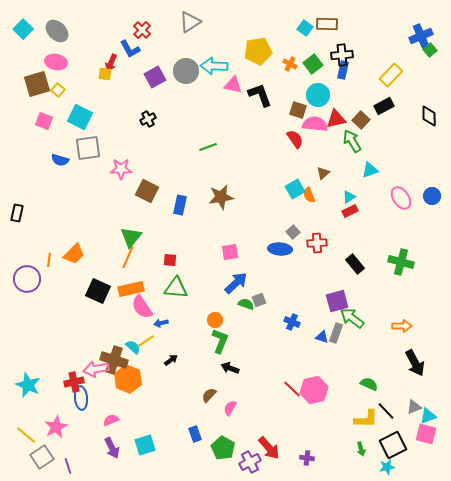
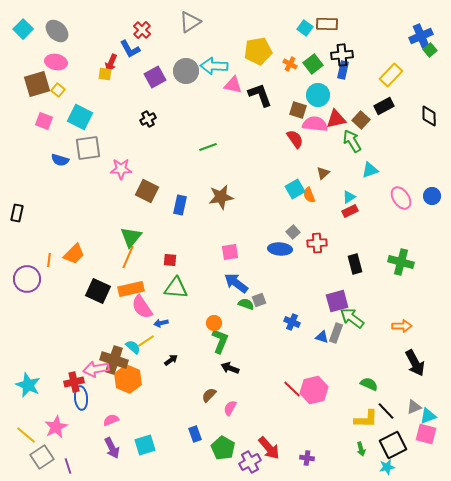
black rectangle at (355, 264): rotated 24 degrees clockwise
blue arrow at (236, 283): rotated 100 degrees counterclockwise
orange circle at (215, 320): moved 1 px left, 3 px down
